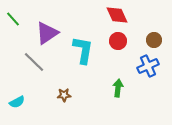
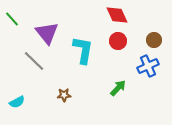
green line: moved 1 px left
purple triangle: rotated 35 degrees counterclockwise
gray line: moved 1 px up
green arrow: rotated 36 degrees clockwise
